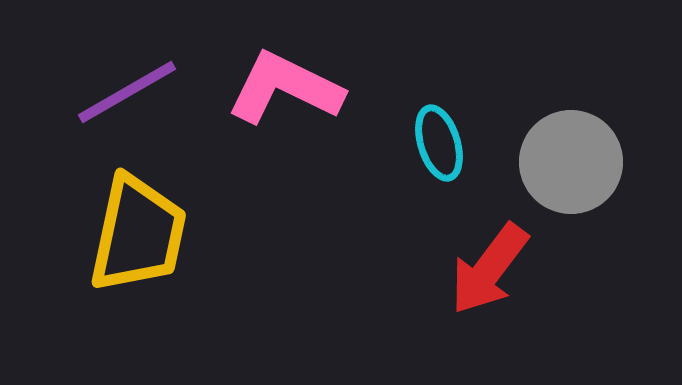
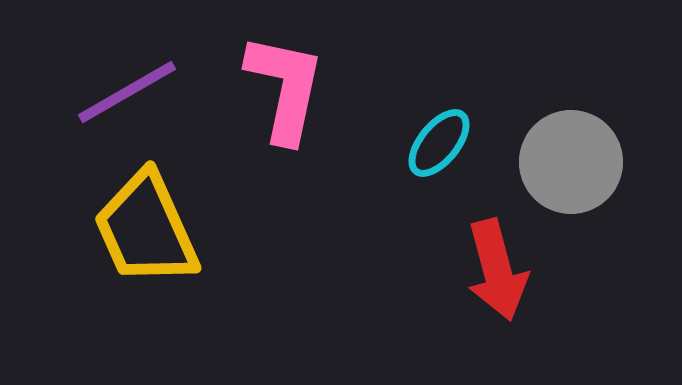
pink L-shape: rotated 76 degrees clockwise
cyan ellipse: rotated 56 degrees clockwise
yellow trapezoid: moved 8 px right, 5 px up; rotated 144 degrees clockwise
red arrow: moved 8 px right, 1 px down; rotated 52 degrees counterclockwise
